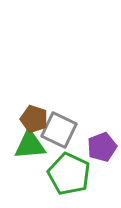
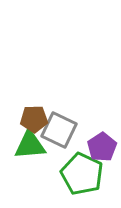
brown pentagon: rotated 20 degrees counterclockwise
purple pentagon: rotated 12 degrees counterclockwise
green pentagon: moved 13 px right
